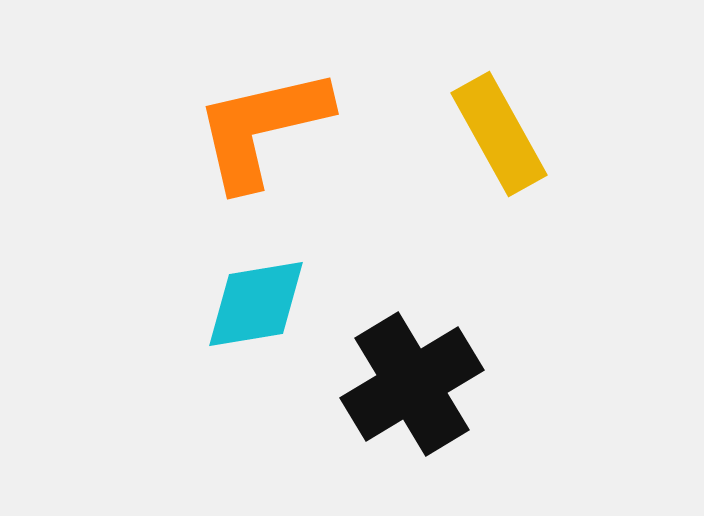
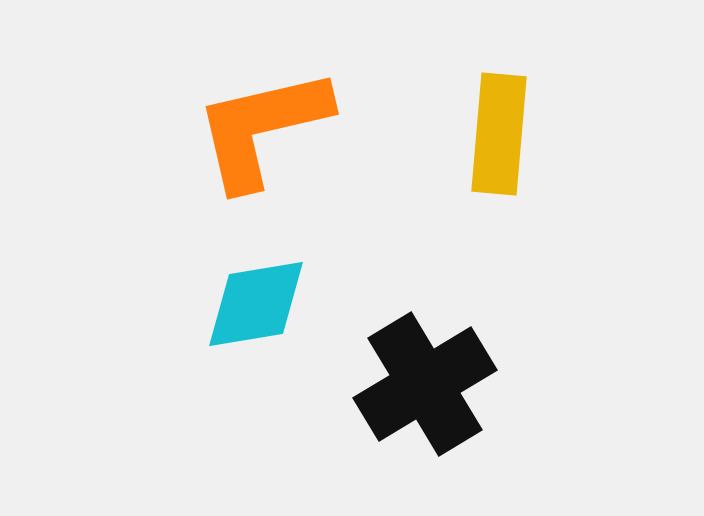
yellow rectangle: rotated 34 degrees clockwise
black cross: moved 13 px right
